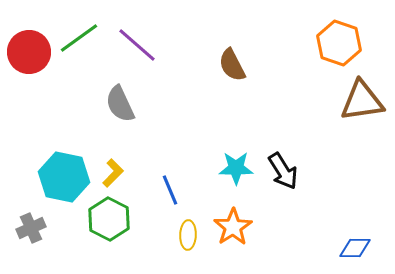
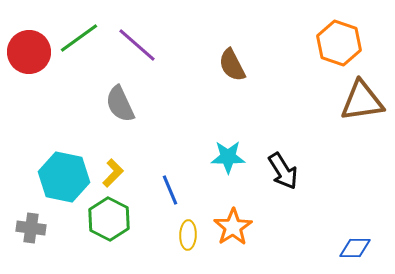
cyan star: moved 8 px left, 11 px up
gray cross: rotated 32 degrees clockwise
